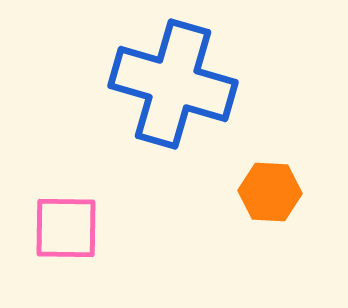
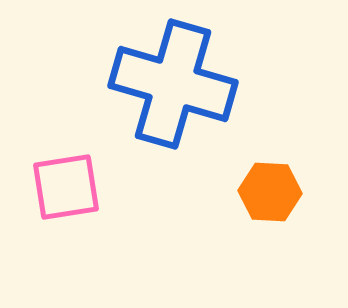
pink square: moved 41 px up; rotated 10 degrees counterclockwise
